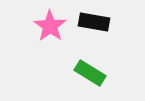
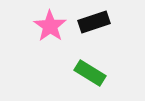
black rectangle: rotated 28 degrees counterclockwise
